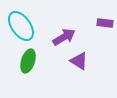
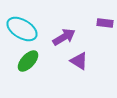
cyan ellipse: moved 1 px right, 3 px down; rotated 24 degrees counterclockwise
green ellipse: rotated 25 degrees clockwise
